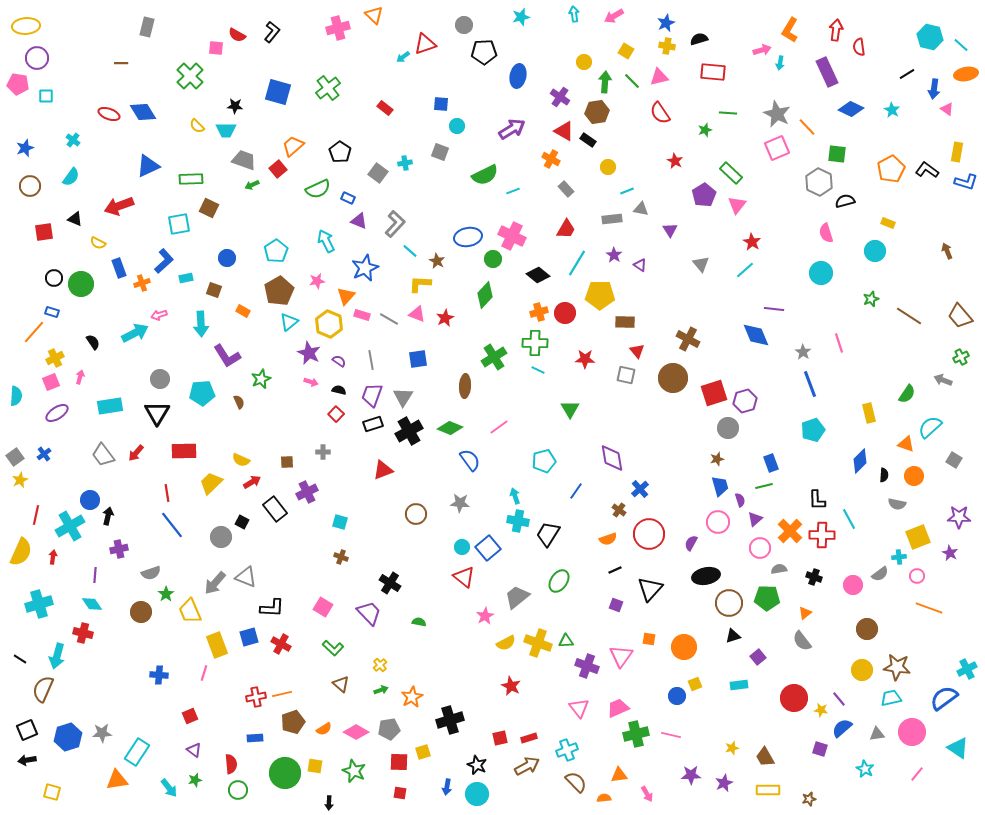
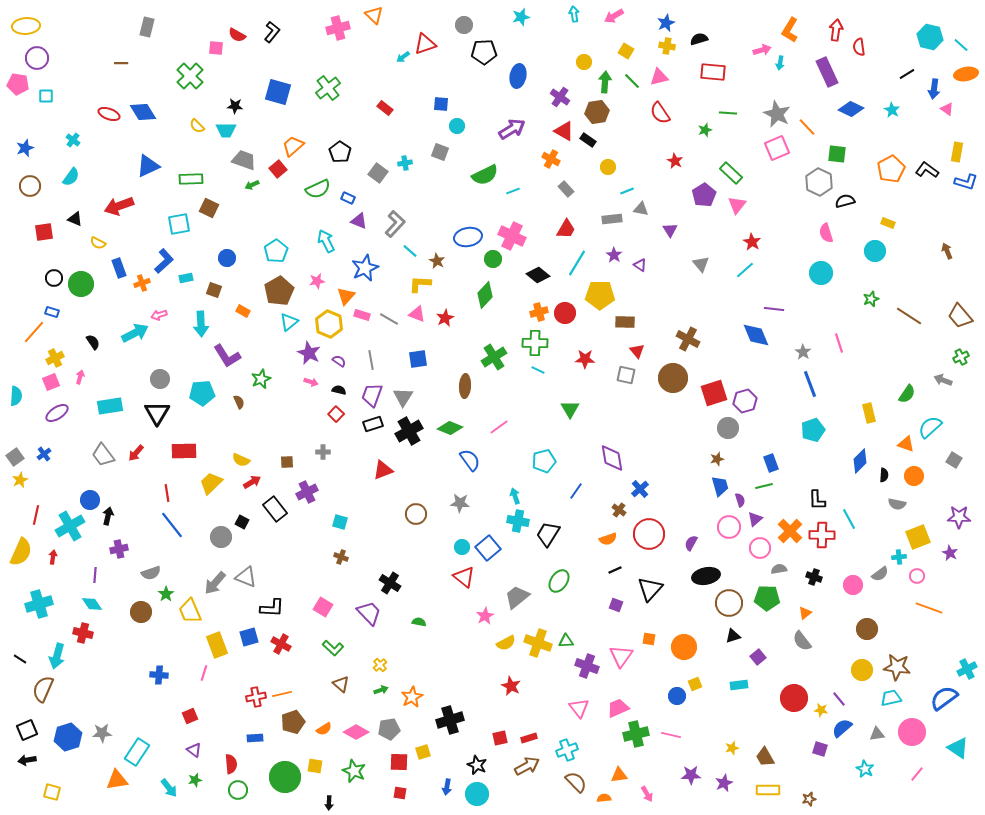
pink circle at (718, 522): moved 11 px right, 5 px down
green circle at (285, 773): moved 4 px down
